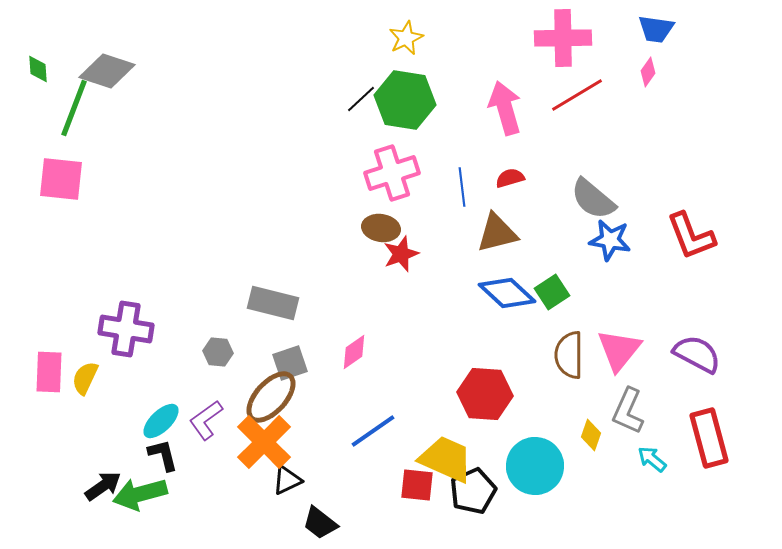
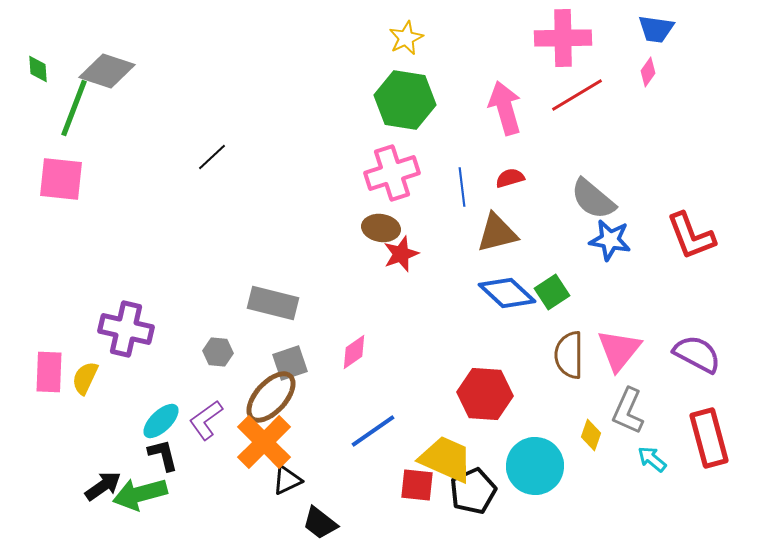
black line at (361, 99): moved 149 px left, 58 px down
purple cross at (126, 329): rotated 4 degrees clockwise
